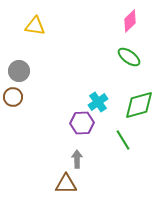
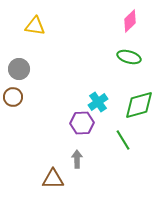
green ellipse: rotated 20 degrees counterclockwise
gray circle: moved 2 px up
brown triangle: moved 13 px left, 5 px up
